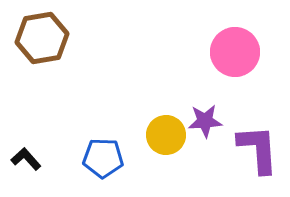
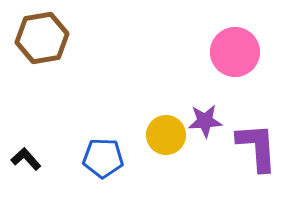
purple L-shape: moved 1 px left, 2 px up
